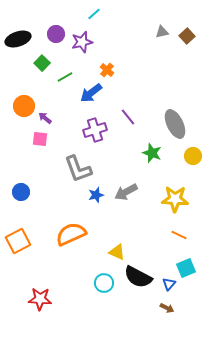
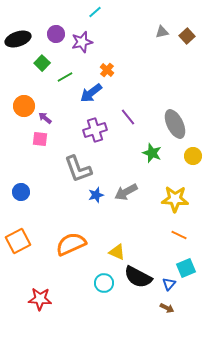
cyan line: moved 1 px right, 2 px up
orange semicircle: moved 10 px down
